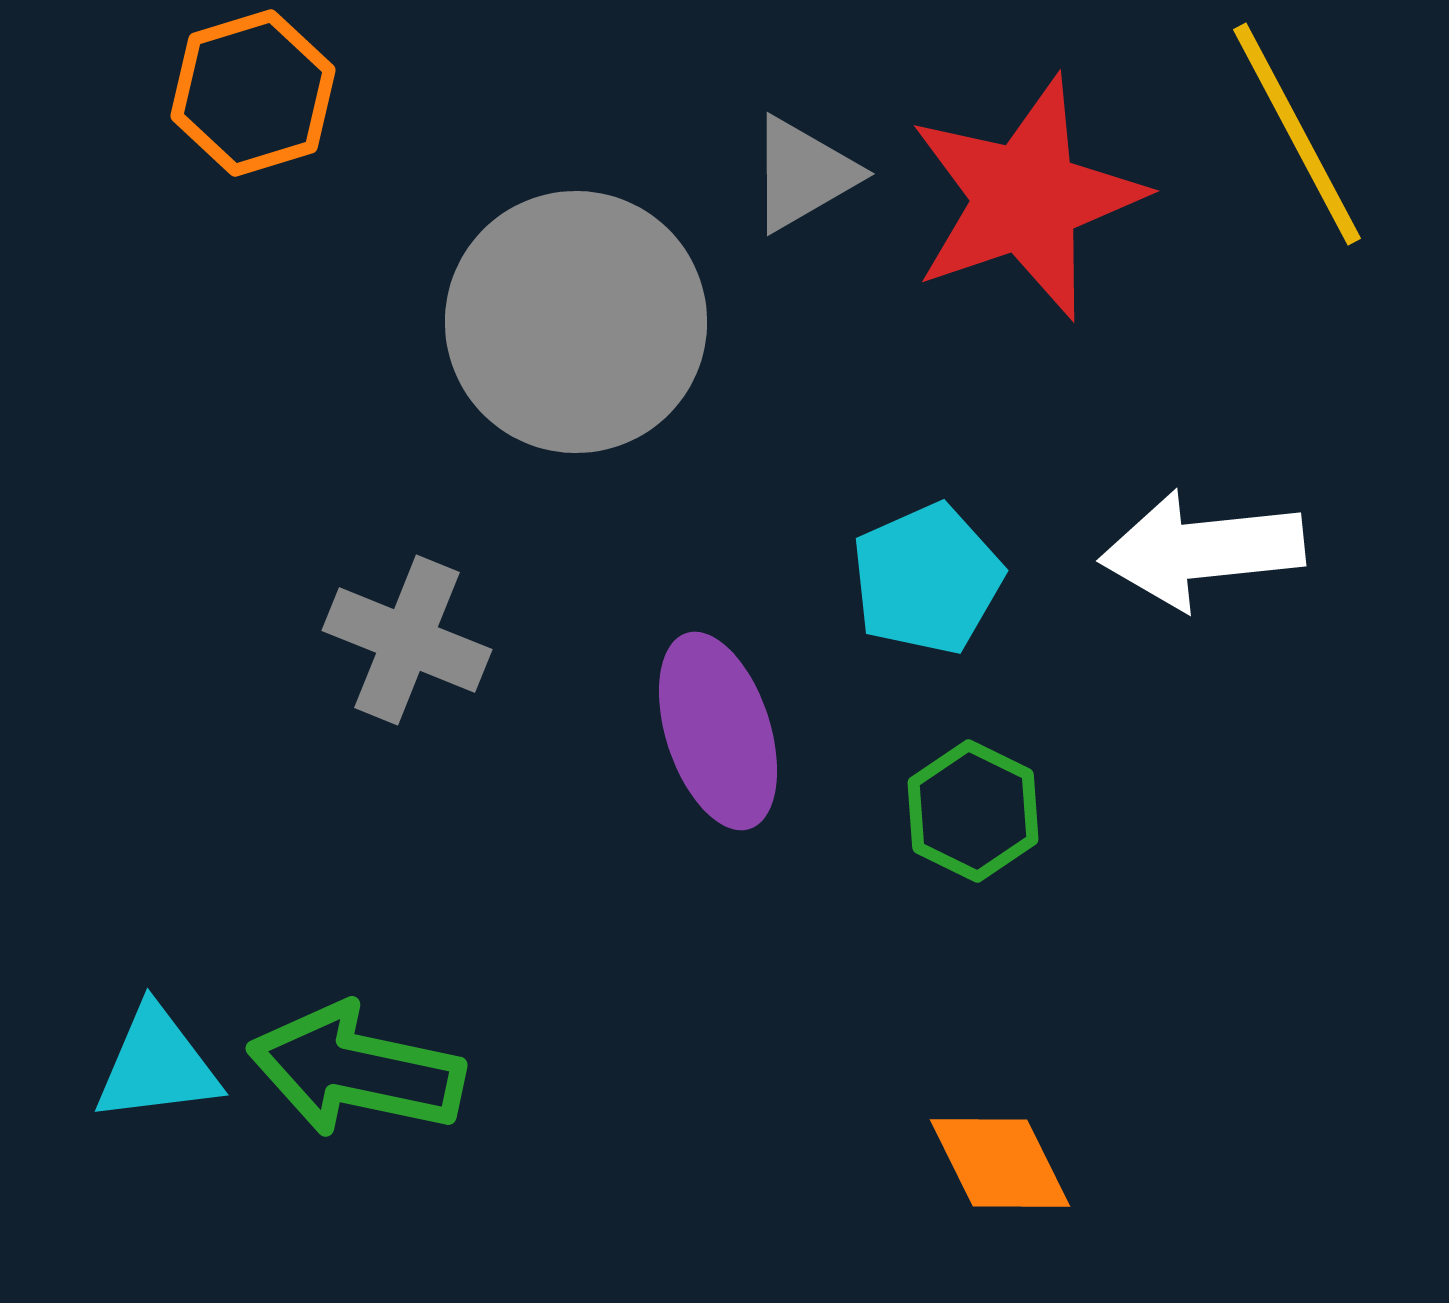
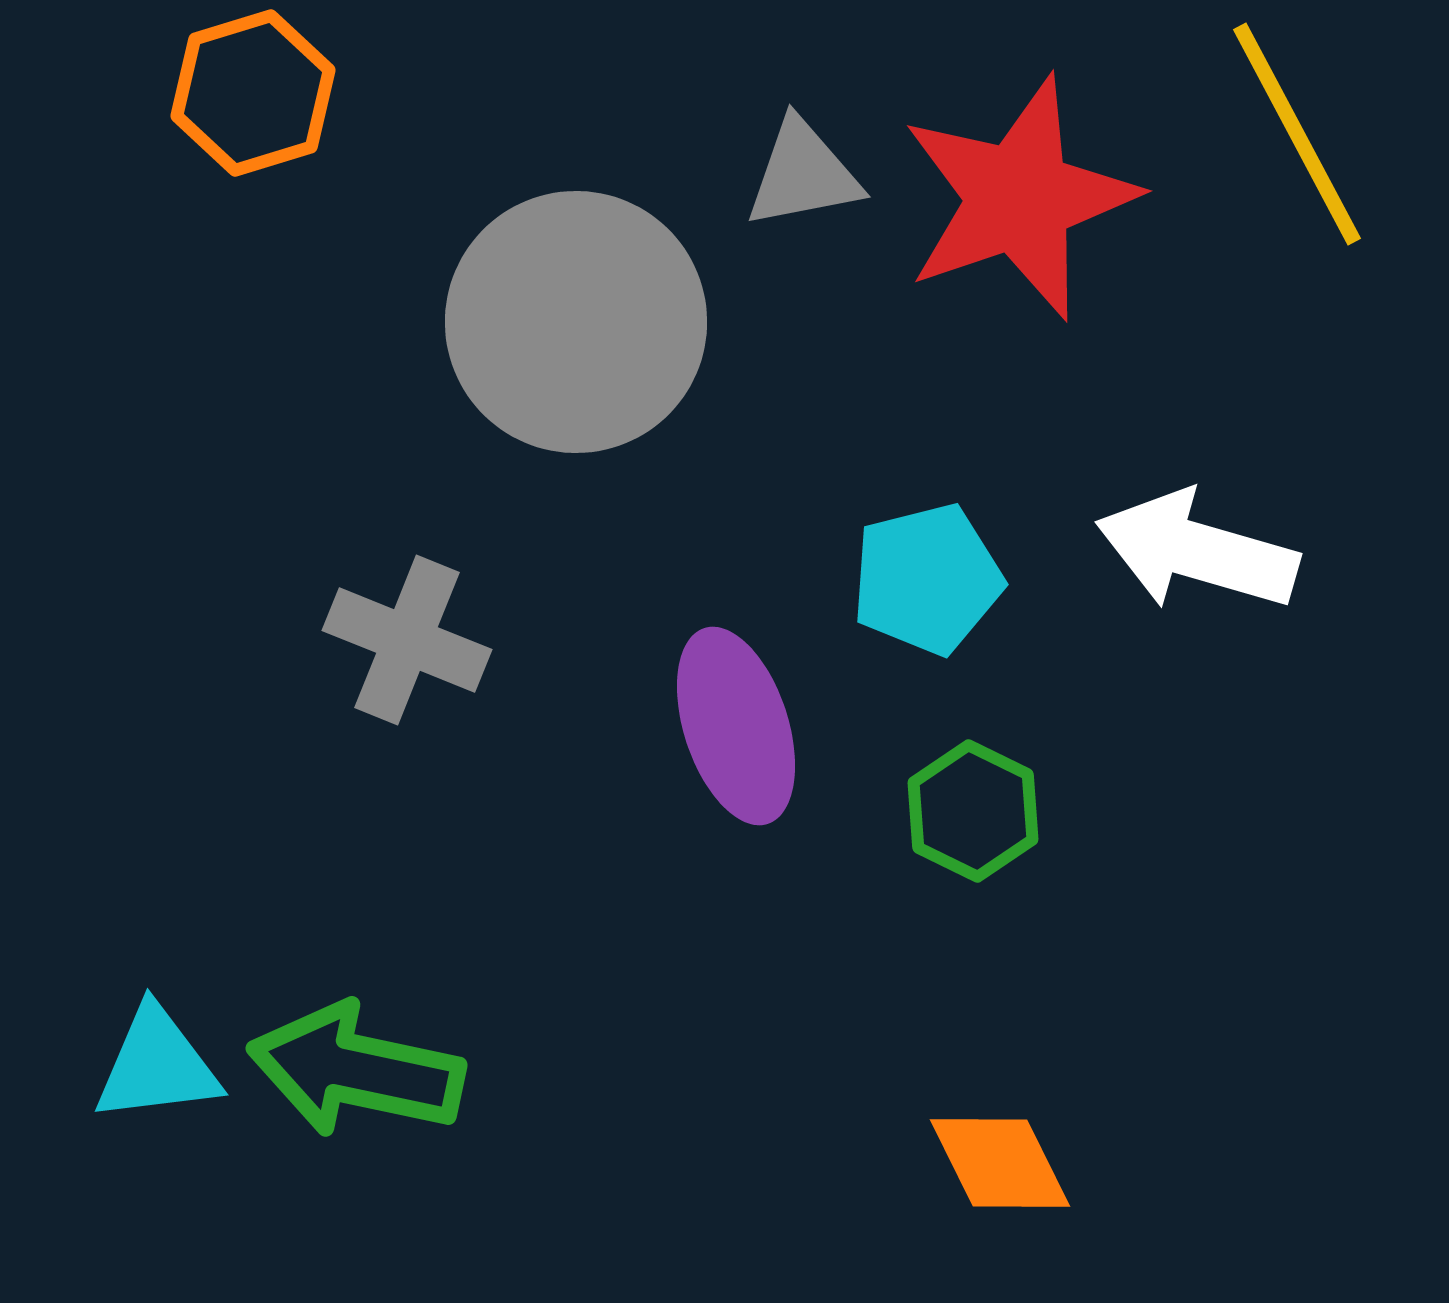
gray triangle: rotated 19 degrees clockwise
red star: moved 7 px left
white arrow: moved 5 px left, 1 px down; rotated 22 degrees clockwise
cyan pentagon: rotated 10 degrees clockwise
purple ellipse: moved 18 px right, 5 px up
